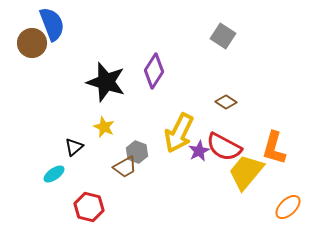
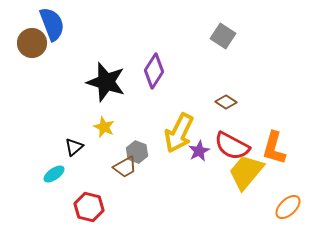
red semicircle: moved 8 px right, 1 px up
